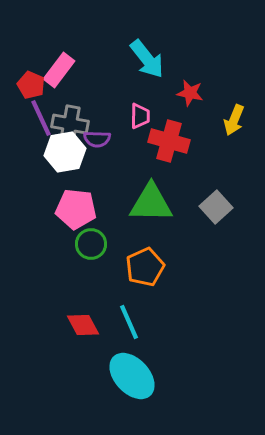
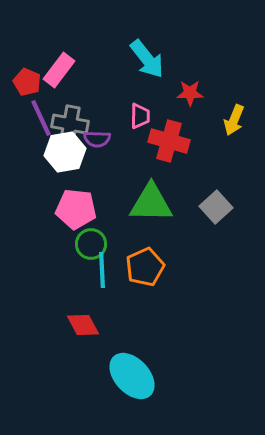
red pentagon: moved 4 px left, 3 px up
red star: rotated 12 degrees counterclockwise
cyan line: moved 27 px left, 52 px up; rotated 21 degrees clockwise
